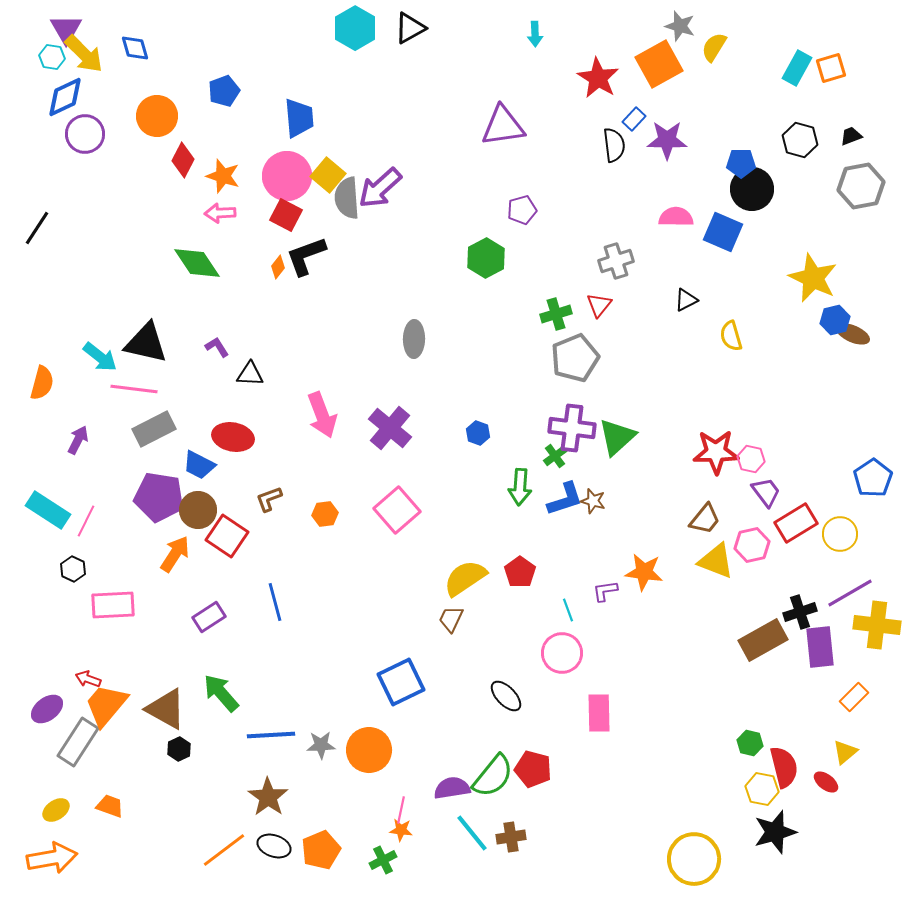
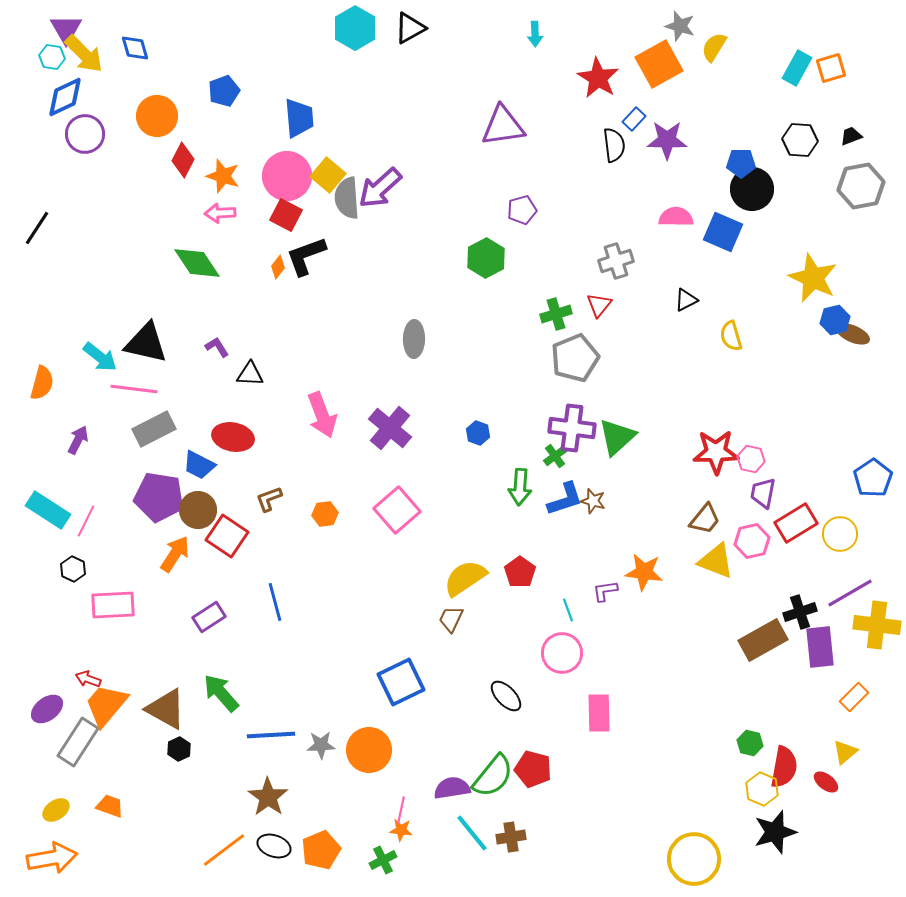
black hexagon at (800, 140): rotated 12 degrees counterclockwise
purple trapezoid at (766, 492): moved 3 px left, 1 px down; rotated 132 degrees counterclockwise
pink hexagon at (752, 545): moved 4 px up
red semicircle at (784, 767): rotated 24 degrees clockwise
yellow hexagon at (762, 789): rotated 12 degrees clockwise
